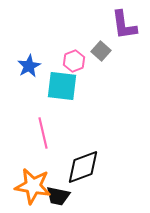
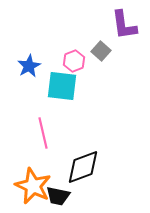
orange star: rotated 15 degrees clockwise
